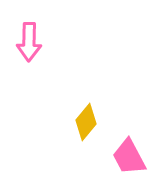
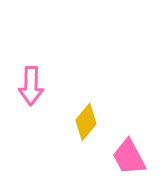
pink arrow: moved 2 px right, 44 px down
